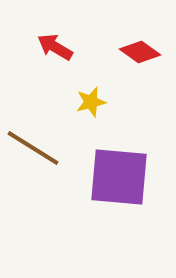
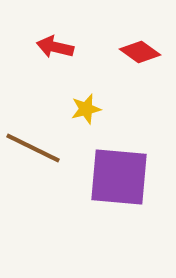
red arrow: rotated 18 degrees counterclockwise
yellow star: moved 5 px left, 7 px down
brown line: rotated 6 degrees counterclockwise
